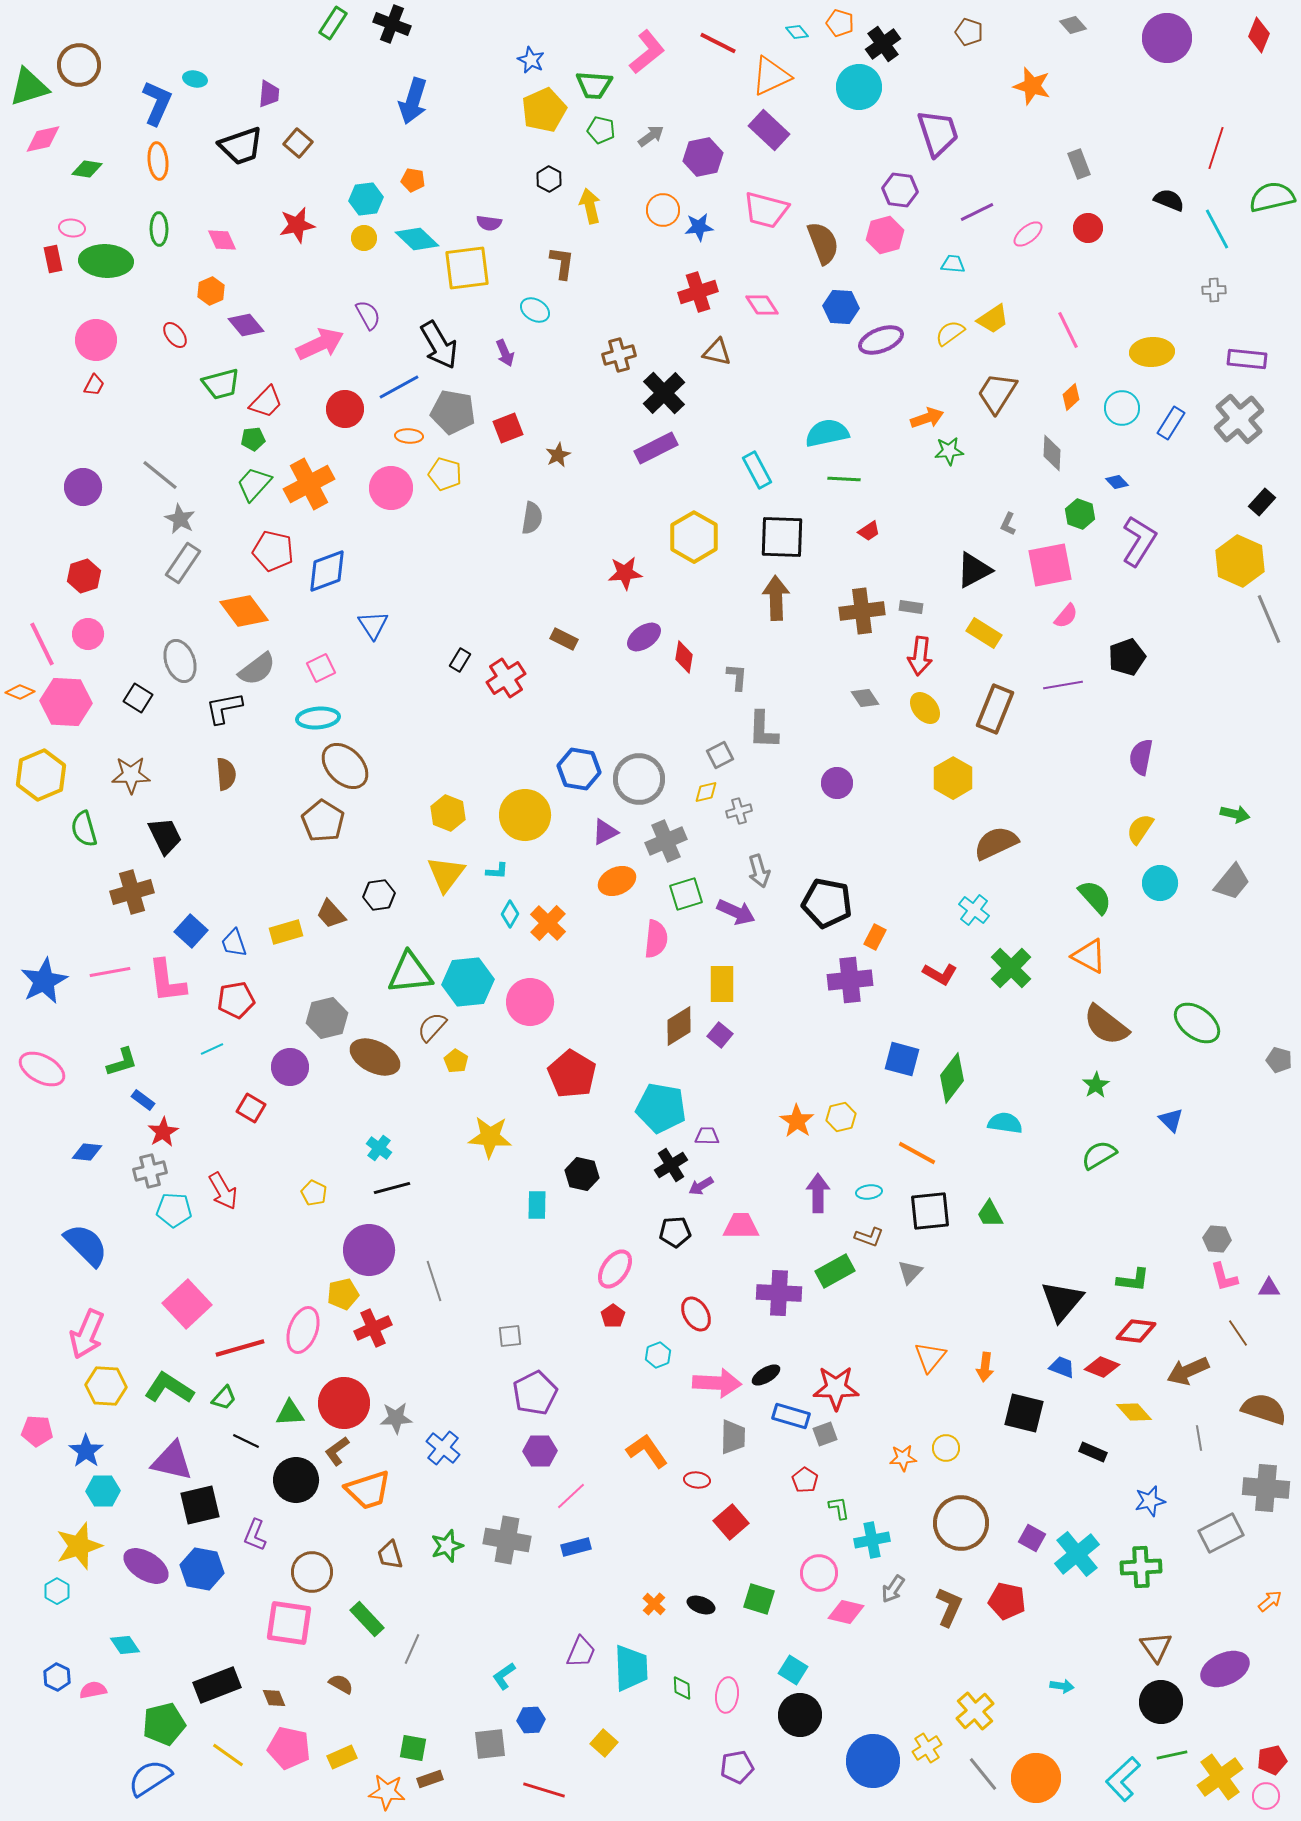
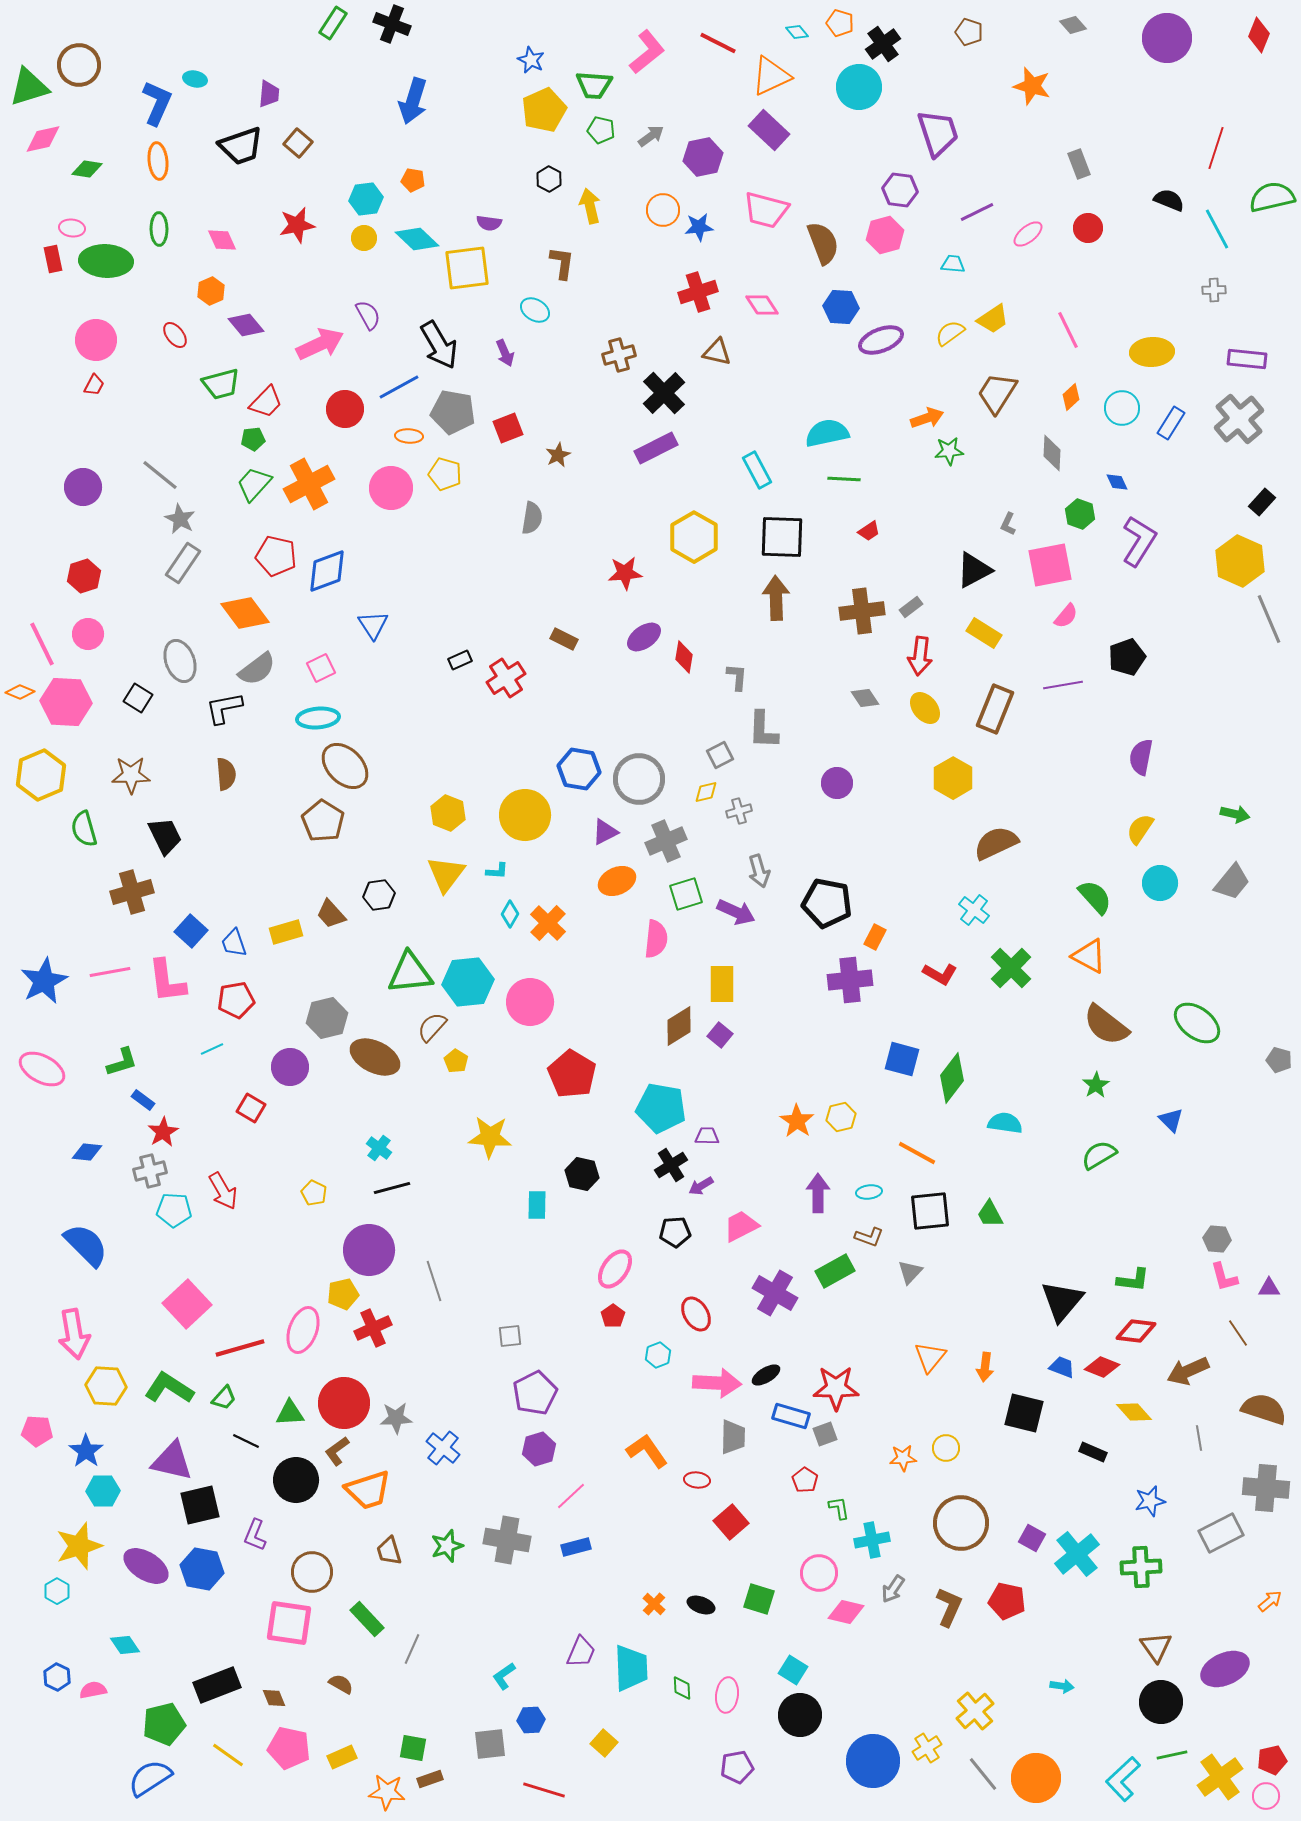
blue diamond at (1117, 482): rotated 20 degrees clockwise
red pentagon at (273, 551): moved 3 px right, 5 px down
gray rectangle at (911, 607): rotated 45 degrees counterclockwise
orange diamond at (244, 611): moved 1 px right, 2 px down
black rectangle at (460, 660): rotated 35 degrees clockwise
pink trapezoid at (741, 1226): rotated 27 degrees counterclockwise
purple cross at (779, 1293): moved 4 px left; rotated 27 degrees clockwise
pink arrow at (87, 1334): moved 13 px left; rotated 33 degrees counterclockwise
purple hexagon at (540, 1451): moved 1 px left, 2 px up; rotated 16 degrees counterclockwise
brown trapezoid at (390, 1555): moved 1 px left, 4 px up
